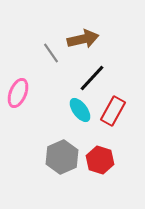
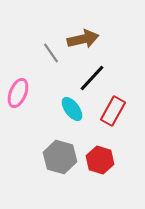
cyan ellipse: moved 8 px left, 1 px up
gray hexagon: moved 2 px left; rotated 20 degrees counterclockwise
